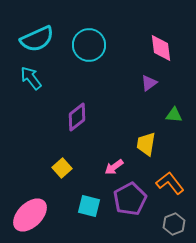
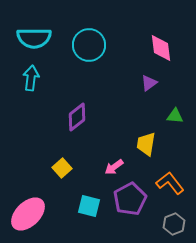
cyan semicircle: moved 3 px left, 1 px up; rotated 24 degrees clockwise
cyan arrow: rotated 45 degrees clockwise
green triangle: moved 1 px right, 1 px down
pink ellipse: moved 2 px left, 1 px up
